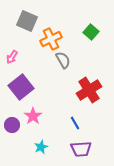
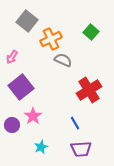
gray square: rotated 15 degrees clockwise
gray semicircle: rotated 36 degrees counterclockwise
